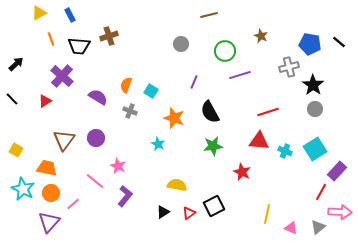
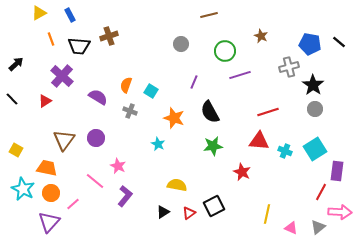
purple rectangle at (337, 171): rotated 36 degrees counterclockwise
